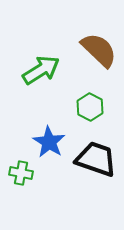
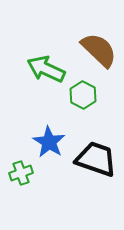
green arrow: moved 5 px right, 1 px up; rotated 123 degrees counterclockwise
green hexagon: moved 7 px left, 12 px up
green cross: rotated 30 degrees counterclockwise
